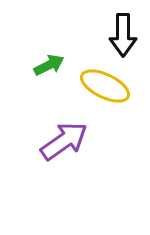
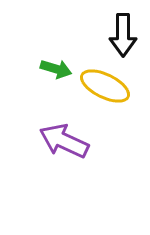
green arrow: moved 7 px right, 4 px down; rotated 44 degrees clockwise
purple arrow: rotated 120 degrees counterclockwise
